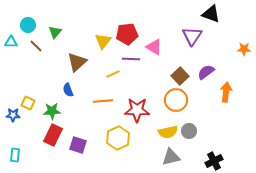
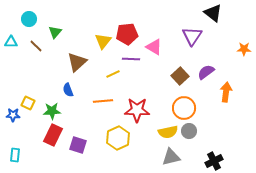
black triangle: moved 2 px right, 1 px up; rotated 18 degrees clockwise
cyan circle: moved 1 px right, 6 px up
orange circle: moved 8 px right, 8 px down
